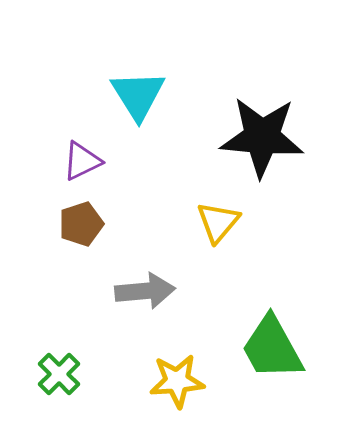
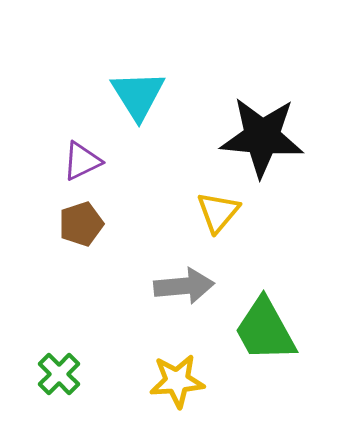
yellow triangle: moved 10 px up
gray arrow: moved 39 px right, 5 px up
green trapezoid: moved 7 px left, 18 px up
